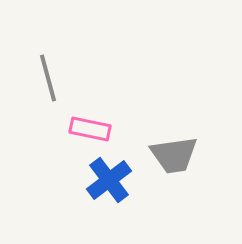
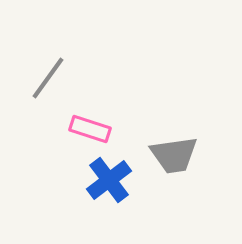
gray line: rotated 51 degrees clockwise
pink rectangle: rotated 6 degrees clockwise
